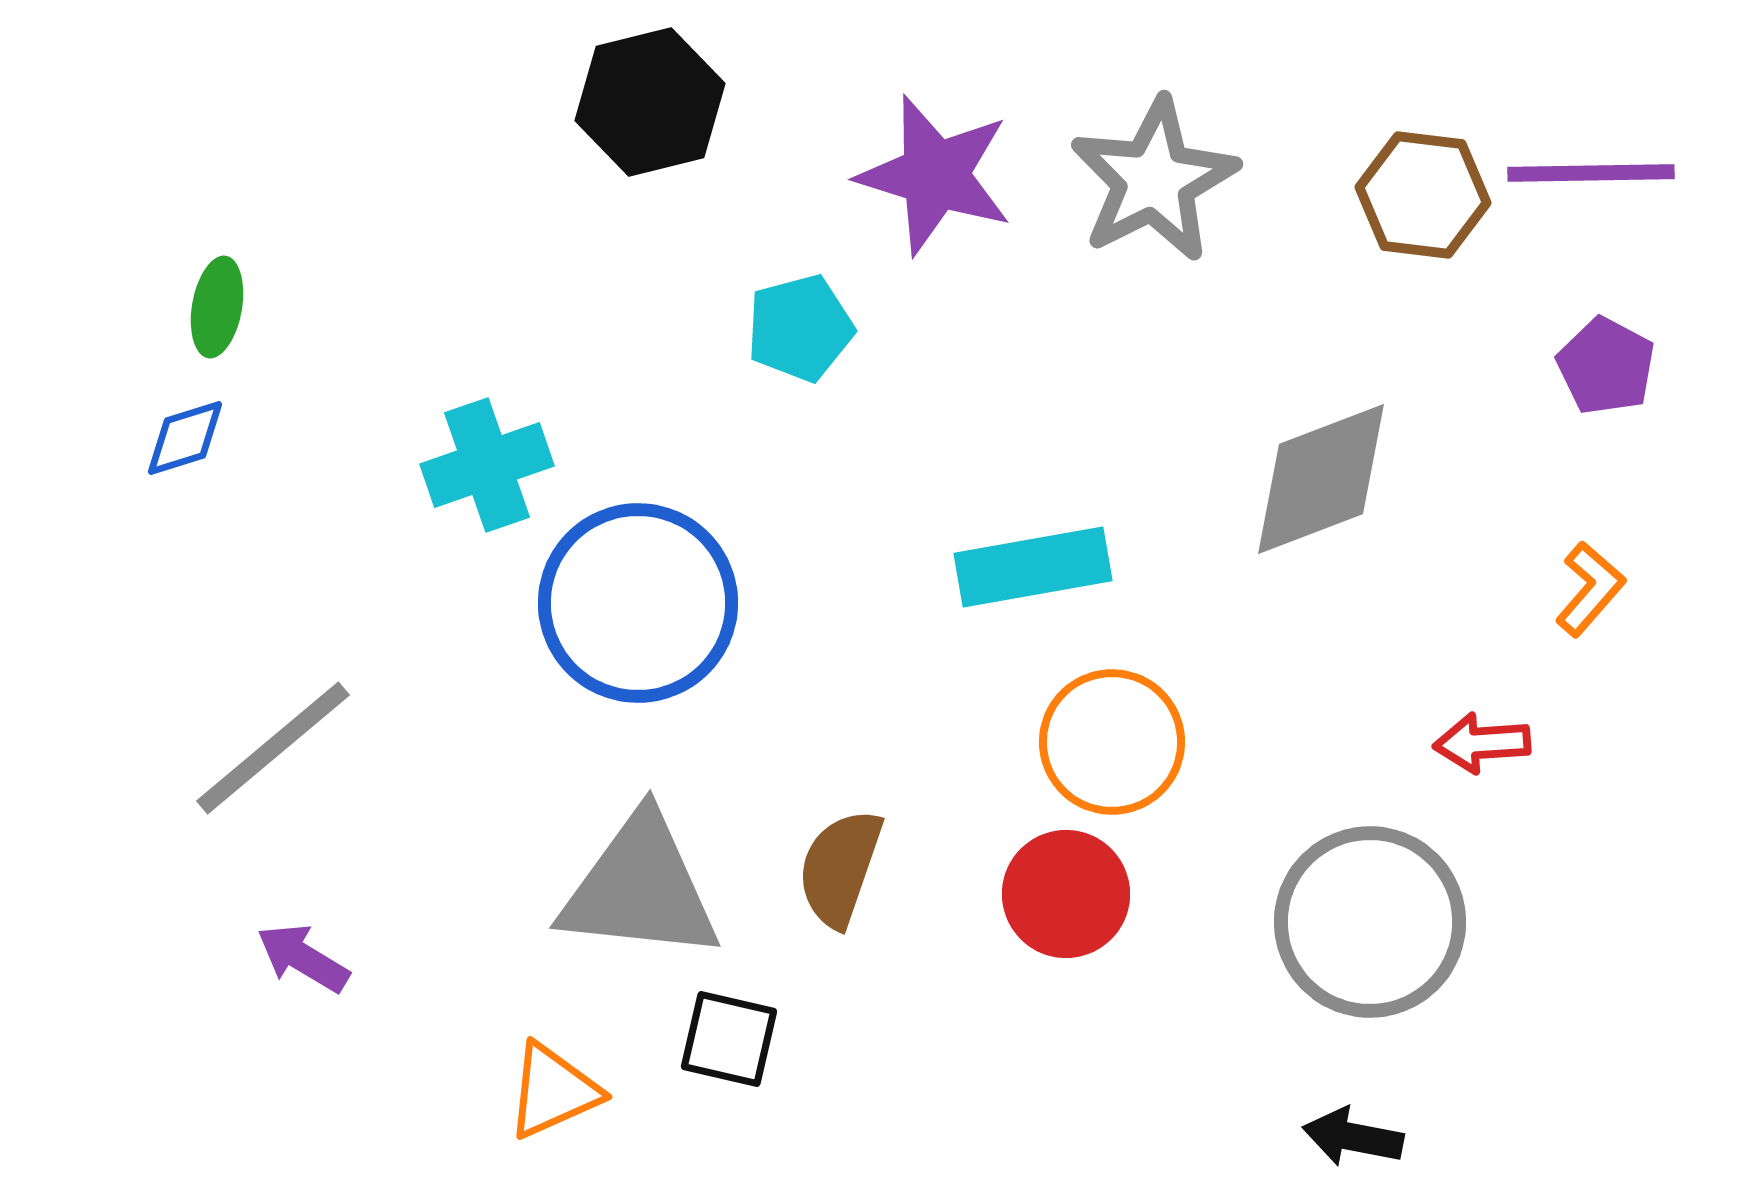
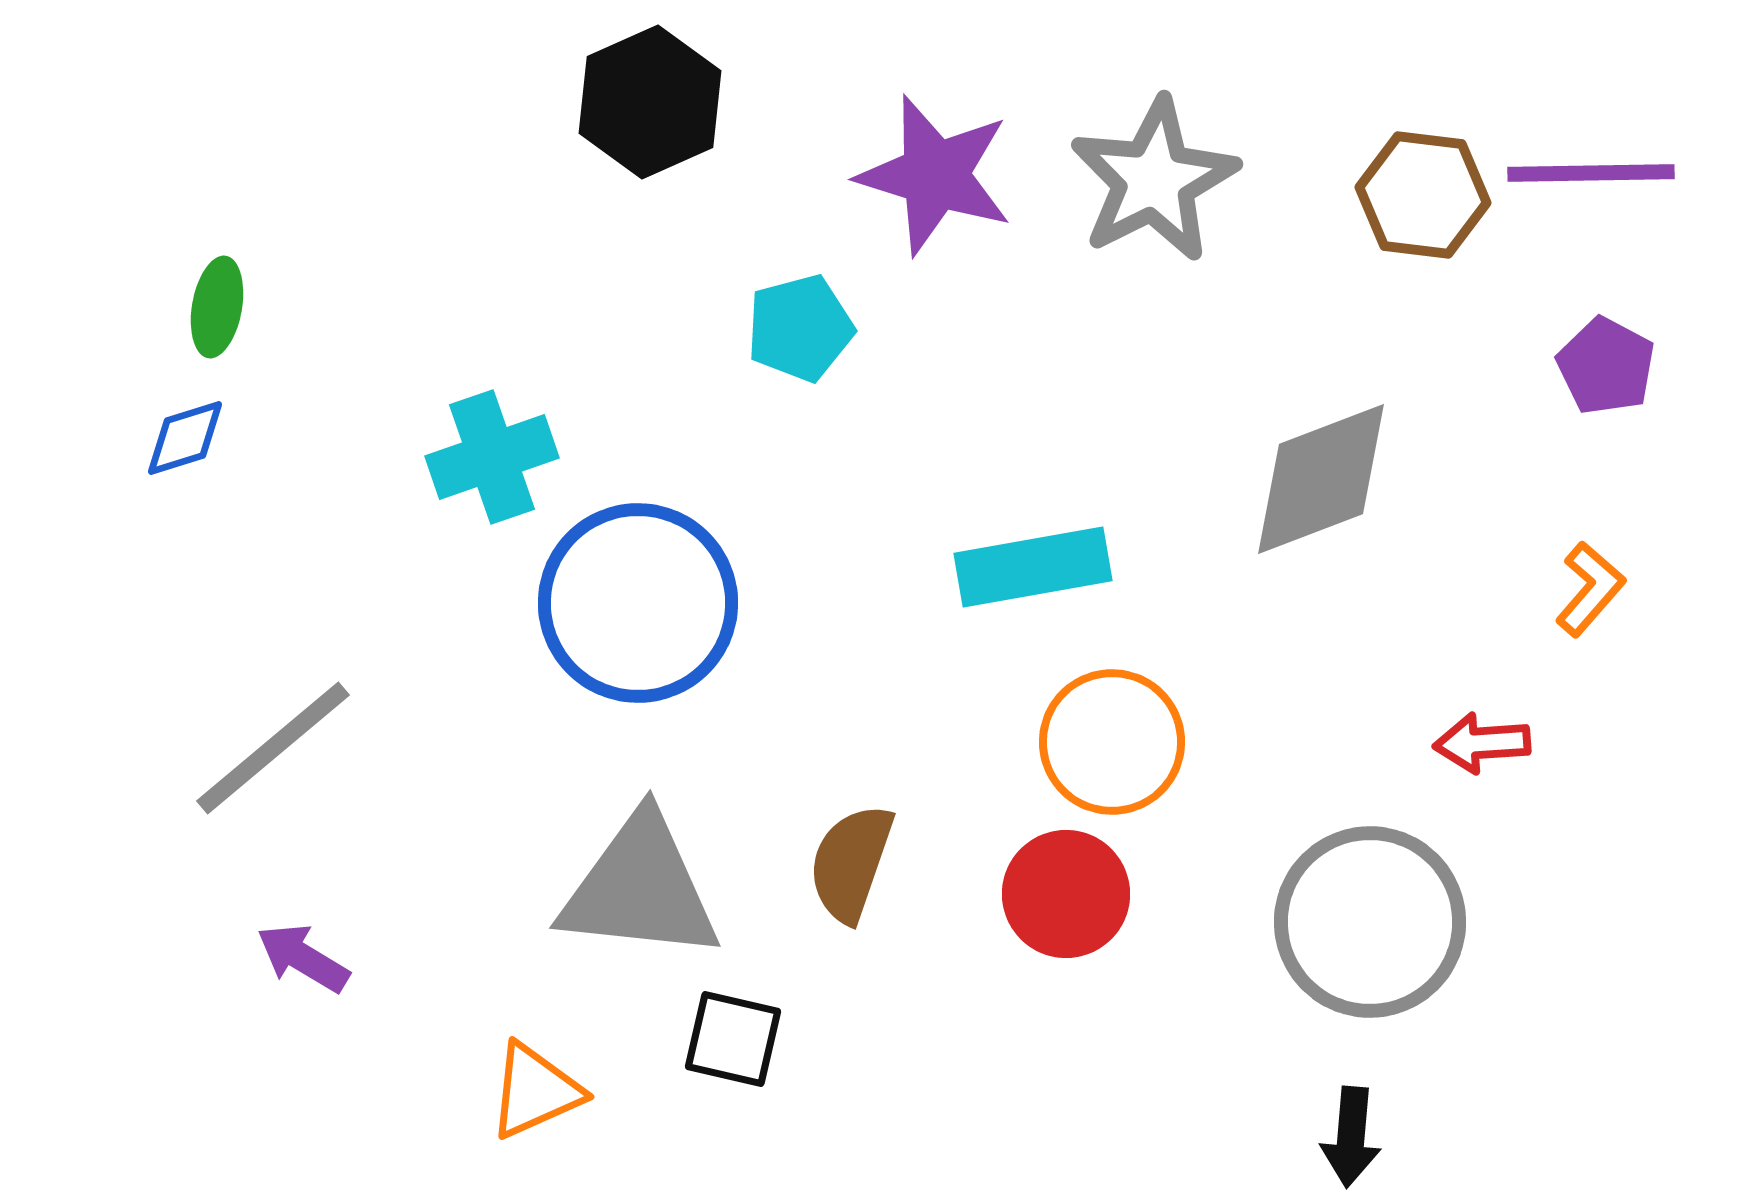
black hexagon: rotated 10 degrees counterclockwise
cyan cross: moved 5 px right, 8 px up
brown semicircle: moved 11 px right, 5 px up
black square: moved 4 px right
orange triangle: moved 18 px left
black arrow: moved 2 px left; rotated 96 degrees counterclockwise
